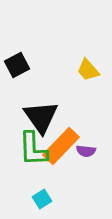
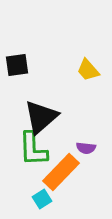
black square: rotated 20 degrees clockwise
black triangle: rotated 24 degrees clockwise
orange rectangle: moved 26 px down
purple semicircle: moved 3 px up
